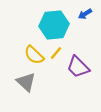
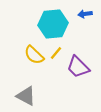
blue arrow: rotated 24 degrees clockwise
cyan hexagon: moved 1 px left, 1 px up
gray triangle: moved 14 px down; rotated 15 degrees counterclockwise
